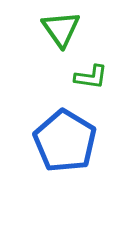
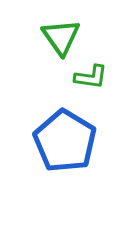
green triangle: moved 8 px down
